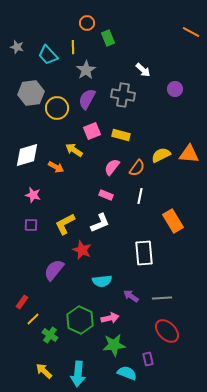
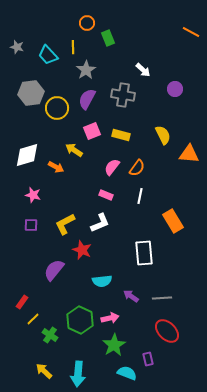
yellow semicircle at (161, 155): moved 2 px right, 20 px up; rotated 90 degrees clockwise
green star at (114, 345): rotated 25 degrees counterclockwise
